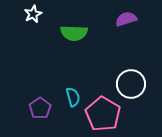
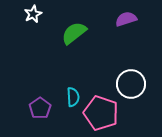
green semicircle: rotated 140 degrees clockwise
cyan semicircle: rotated 12 degrees clockwise
pink pentagon: moved 2 px left, 1 px up; rotated 12 degrees counterclockwise
